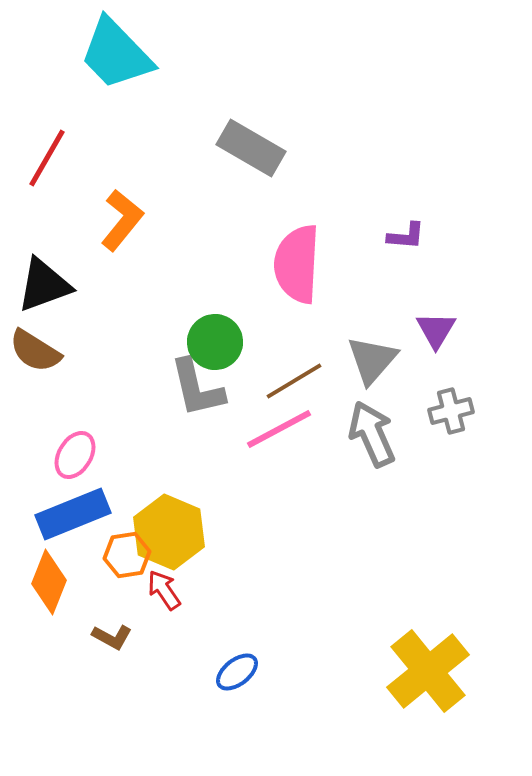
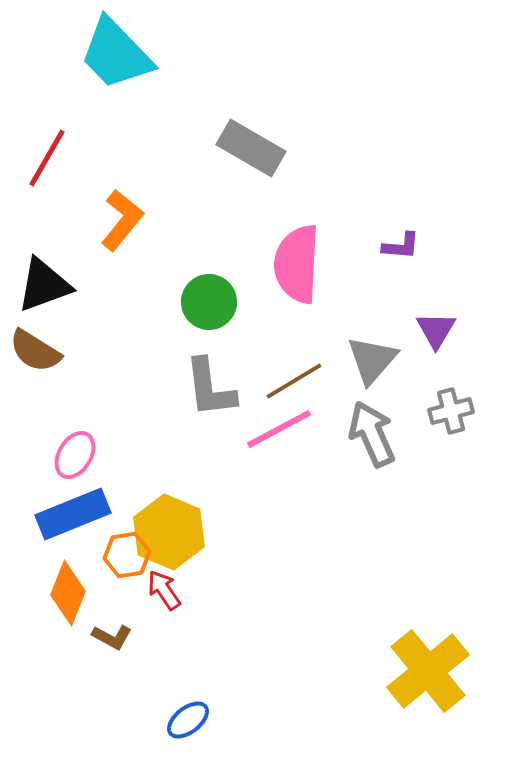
purple L-shape: moved 5 px left, 10 px down
green circle: moved 6 px left, 40 px up
gray L-shape: moved 13 px right; rotated 6 degrees clockwise
orange diamond: moved 19 px right, 11 px down
blue ellipse: moved 49 px left, 48 px down
